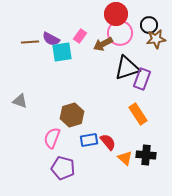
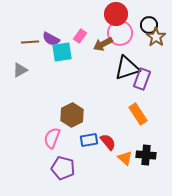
brown star: moved 2 px up; rotated 30 degrees counterclockwise
gray triangle: moved 31 px up; rotated 49 degrees counterclockwise
brown hexagon: rotated 10 degrees counterclockwise
